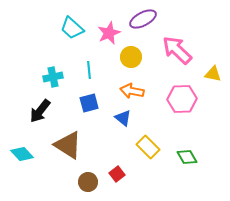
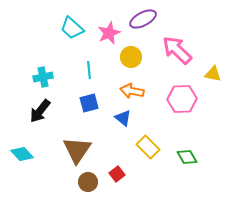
cyan cross: moved 10 px left
brown triangle: moved 9 px right, 5 px down; rotated 32 degrees clockwise
